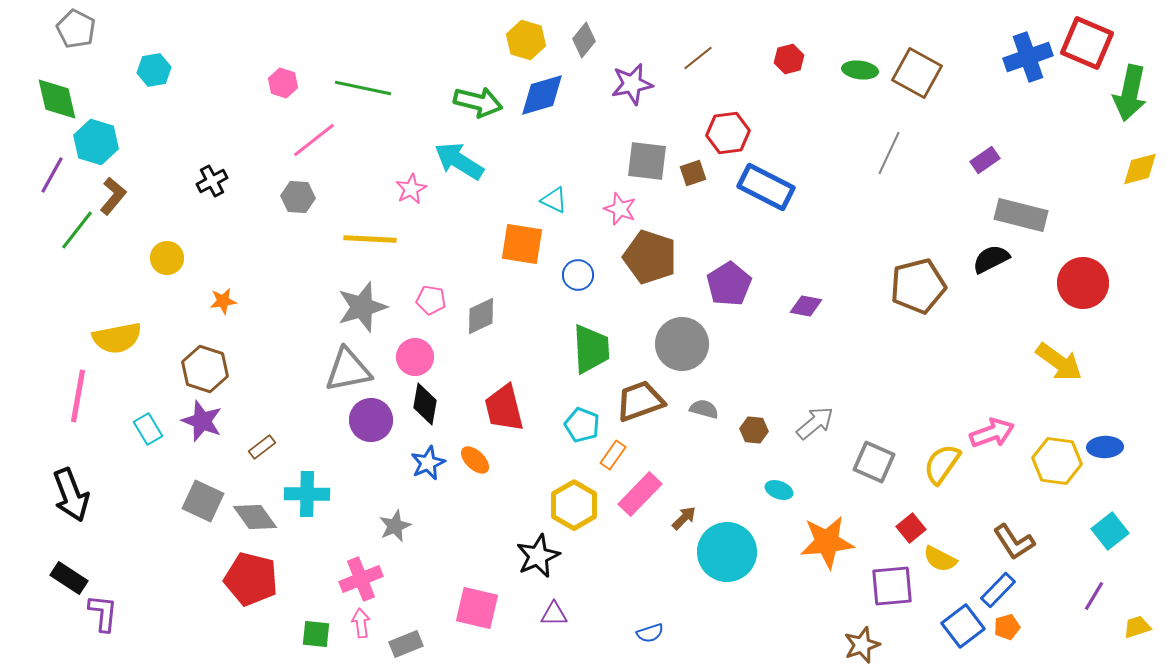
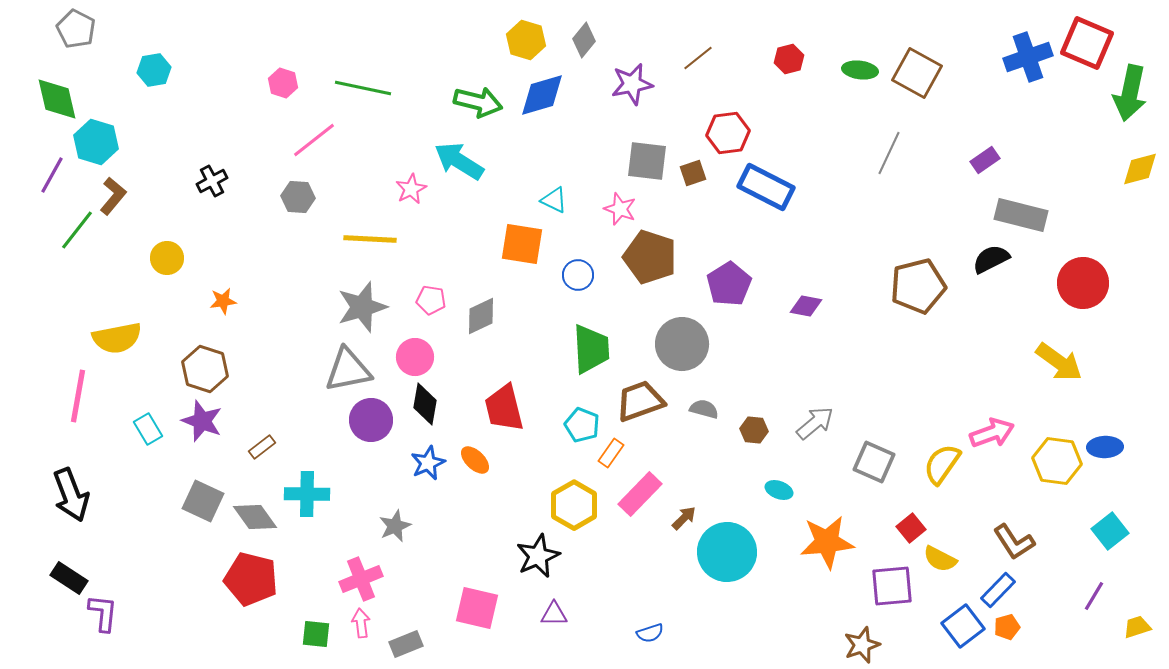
orange rectangle at (613, 455): moved 2 px left, 2 px up
